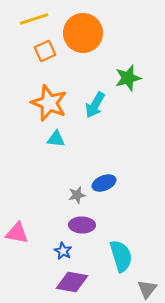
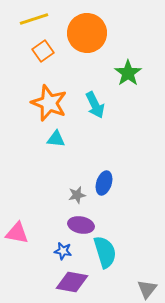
orange circle: moved 4 px right
orange square: moved 2 px left; rotated 10 degrees counterclockwise
green star: moved 5 px up; rotated 20 degrees counterclockwise
cyan arrow: rotated 56 degrees counterclockwise
blue ellipse: rotated 50 degrees counterclockwise
purple ellipse: moved 1 px left; rotated 10 degrees clockwise
blue star: rotated 18 degrees counterclockwise
cyan semicircle: moved 16 px left, 4 px up
